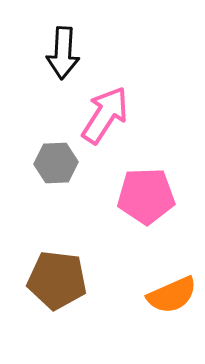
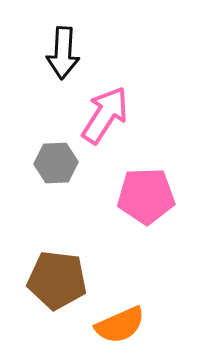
orange semicircle: moved 52 px left, 30 px down
